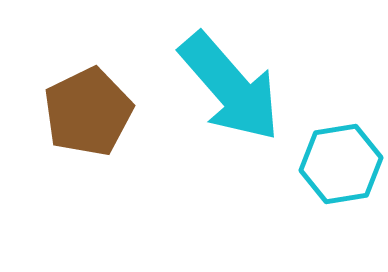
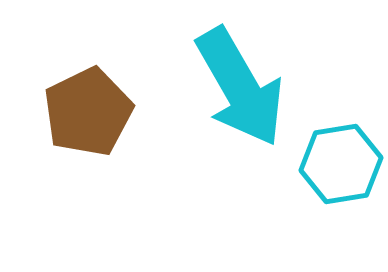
cyan arrow: moved 10 px right; rotated 11 degrees clockwise
